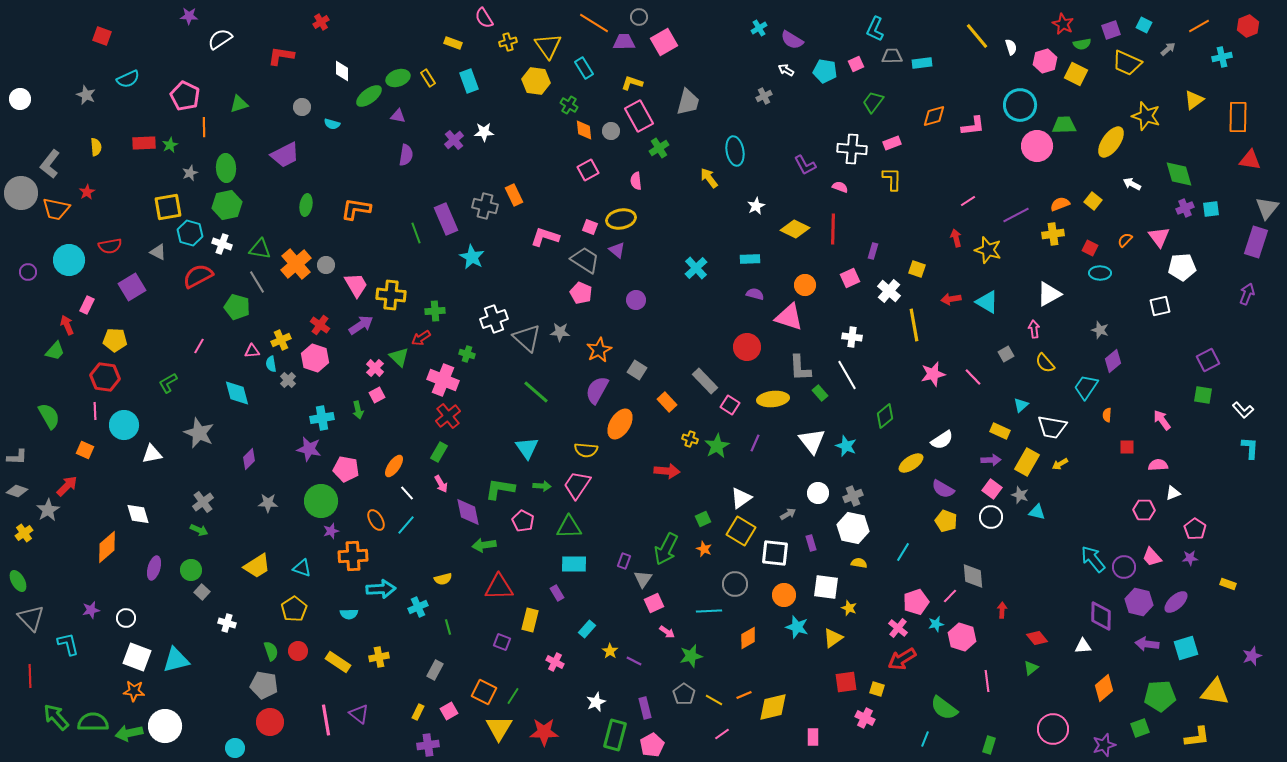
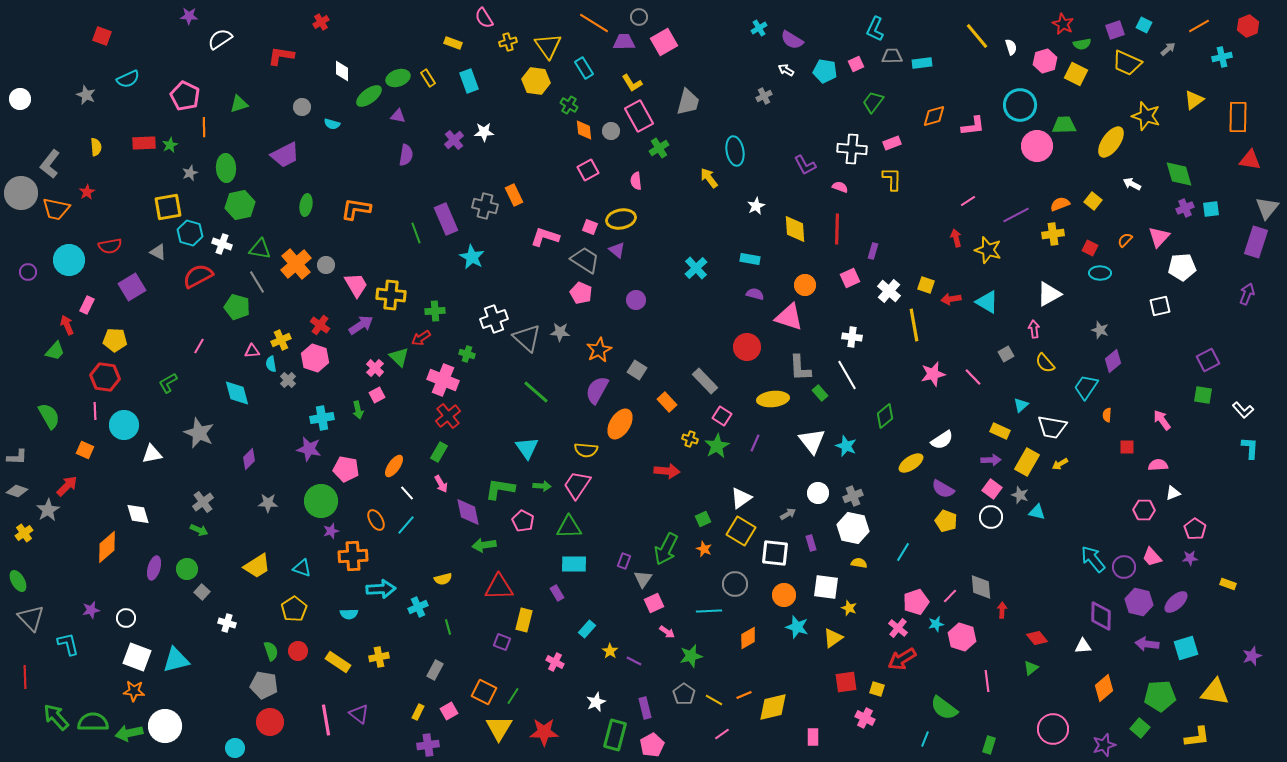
purple square at (1111, 30): moved 4 px right
yellow L-shape at (632, 83): rotated 140 degrees counterclockwise
green hexagon at (227, 205): moved 13 px right
yellow diamond at (795, 229): rotated 60 degrees clockwise
red line at (833, 229): moved 4 px right
pink triangle at (1159, 237): rotated 20 degrees clockwise
cyan rectangle at (750, 259): rotated 12 degrees clockwise
yellow square at (917, 269): moved 9 px right, 16 px down
pink square at (730, 405): moved 8 px left, 11 px down
green circle at (191, 570): moved 4 px left, 1 px up
gray diamond at (973, 576): moved 8 px right, 11 px down
yellow rectangle at (530, 620): moved 6 px left
red line at (30, 676): moved 5 px left, 1 px down
green square at (1140, 728): rotated 30 degrees counterclockwise
